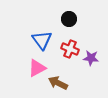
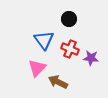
blue triangle: moved 2 px right
pink triangle: rotated 18 degrees counterclockwise
brown arrow: moved 1 px up
